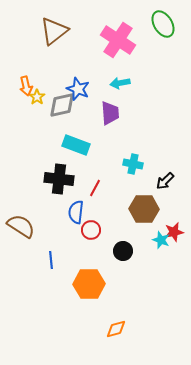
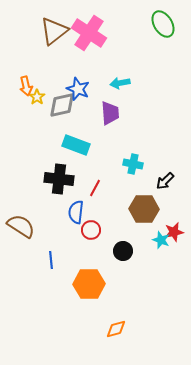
pink cross: moved 29 px left, 7 px up
